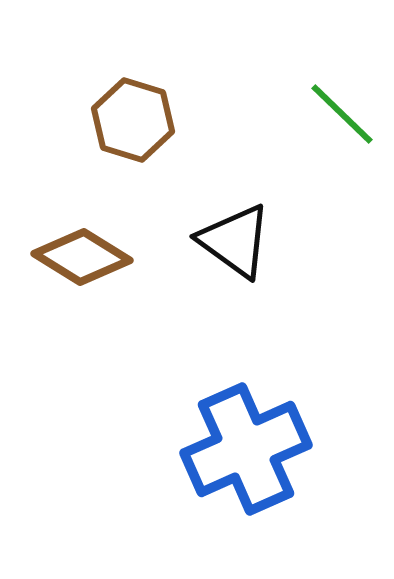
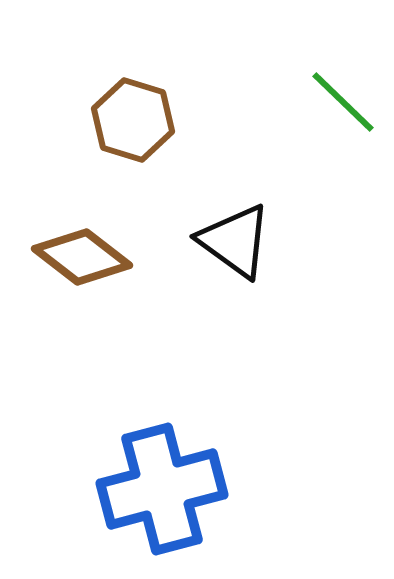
green line: moved 1 px right, 12 px up
brown diamond: rotated 6 degrees clockwise
blue cross: moved 84 px left, 40 px down; rotated 9 degrees clockwise
